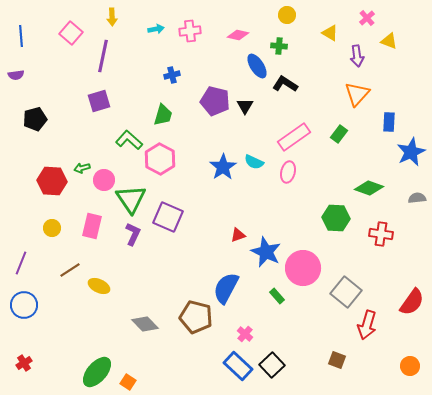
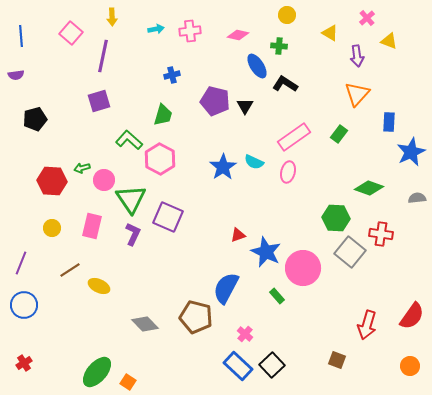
gray square at (346, 292): moved 4 px right, 40 px up
red semicircle at (412, 302): moved 14 px down
